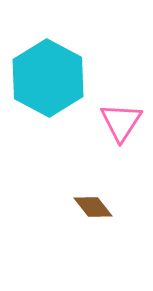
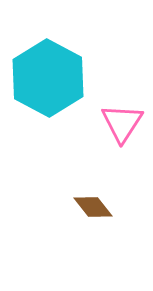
pink triangle: moved 1 px right, 1 px down
